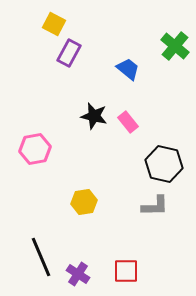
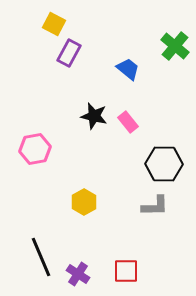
black hexagon: rotated 12 degrees counterclockwise
yellow hexagon: rotated 20 degrees counterclockwise
